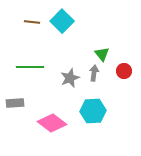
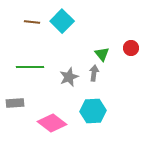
red circle: moved 7 px right, 23 px up
gray star: moved 1 px left, 1 px up
